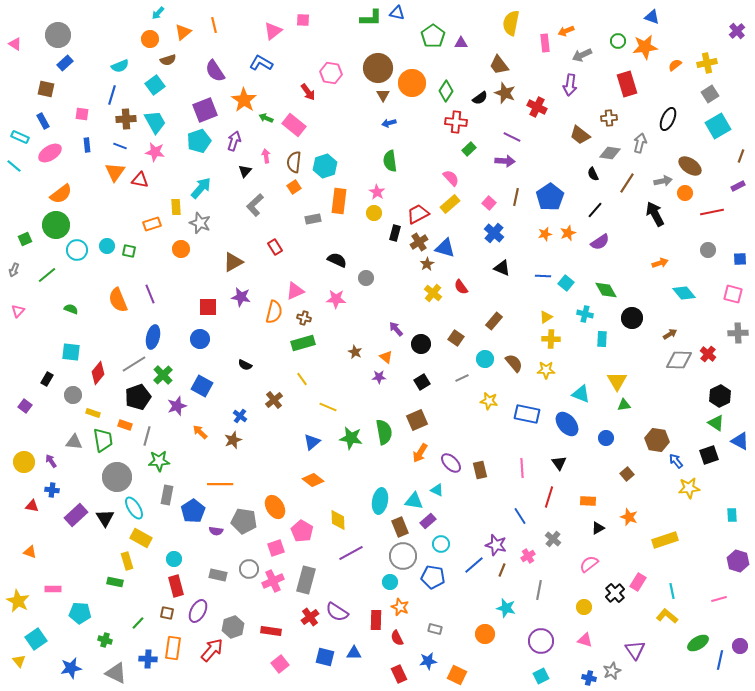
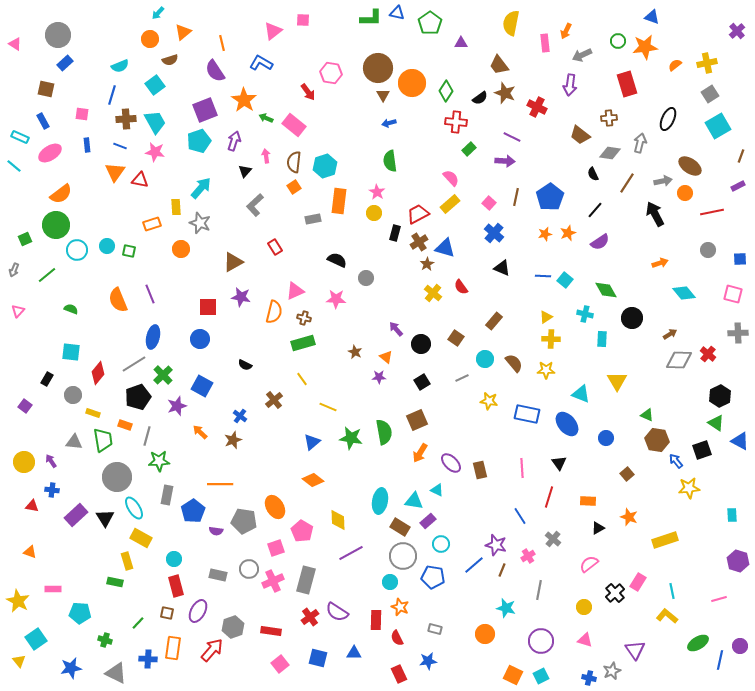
orange line at (214, 25): moved 8 px right, 18 px down
orange arrow at (566, 31): rotated 42 degrees counterclockwise
green pentagon at (433, 36): moved 3 px left, 13 px up
brown semicircle at (168, 60): moved 2 px right
cyan square at (566, 283): moved 1 px left, 3 px up
green triangle at (624, 405): moved 23 px right, 10 px down; rotated 32 degrees clockwise
black square at (709, 455): moved 7 px left, 5 px up
brown rectangle at (400, 527): rotated 36 degrees counterclockwise
blue square at (325, 657): moved 7 px left, 1 px down
orange square at (457, 675): moved 56 px right
